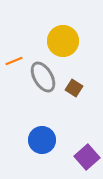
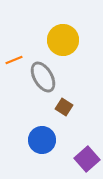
yellow circle: moved 1 px up
orange line: moved 1 px up
brown square: moved 10 px left, 19 px down
purple square: moved 2 px down
